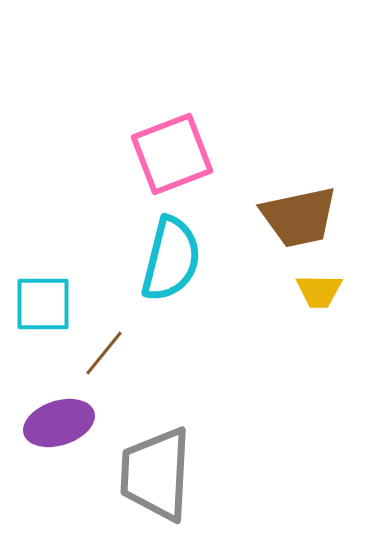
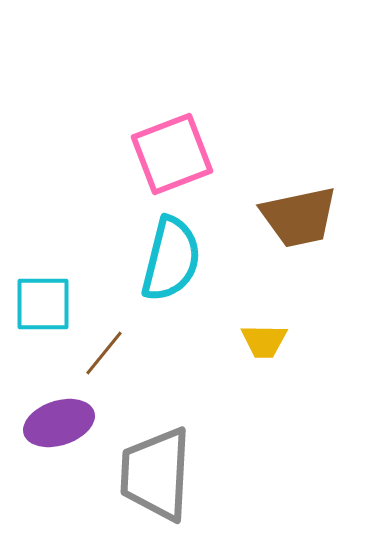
yellow trapezoid: moved 55 px left, 50 px down
